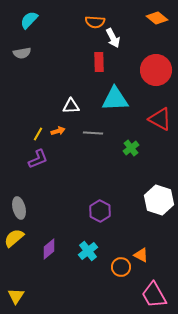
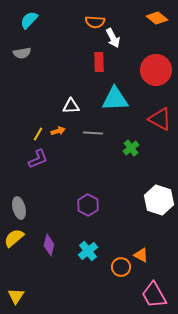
purple hexagon: moved 12 px left, 6 px up
purple diamond: moved 4 px up; rotated 35 degrees counterclockwise
